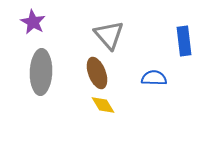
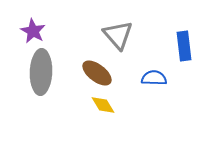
purple star: moved 9 px down
gray triangle: moved 9 px right
blue rectangle: moved 5 px down
brown ellipse: rotated 32 degrees counterclockwise
